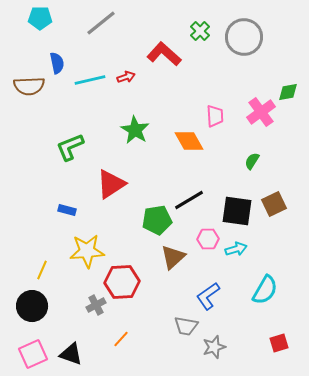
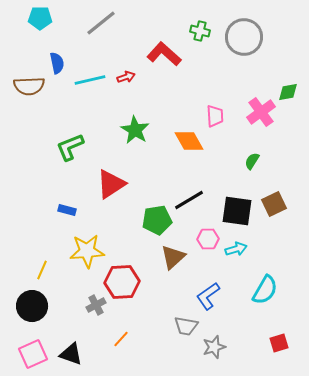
green cross: rotated 30 degrees counterclockwise
